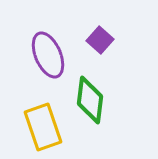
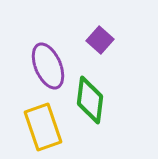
purple ellipse: moved 11 px down
